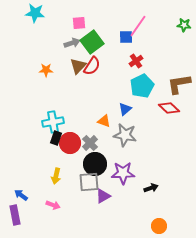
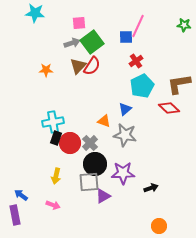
pink line: rotated 10 degrees counterclockwise
